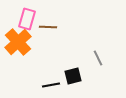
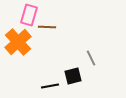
pink rectangle: moved 2 px right, 4 px up
brown line: moved 1 px left
gray line: moved 7 px left
black line: moved 1 px left, 1 px down
